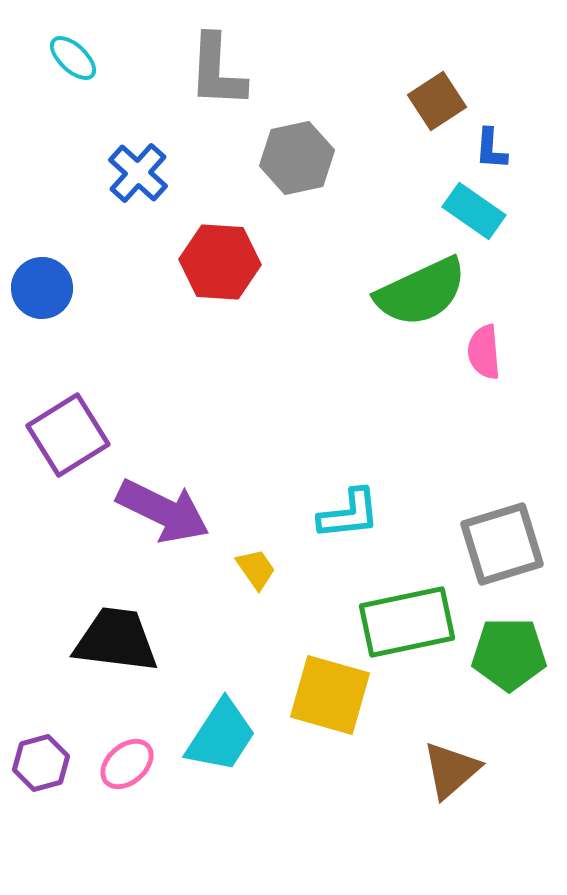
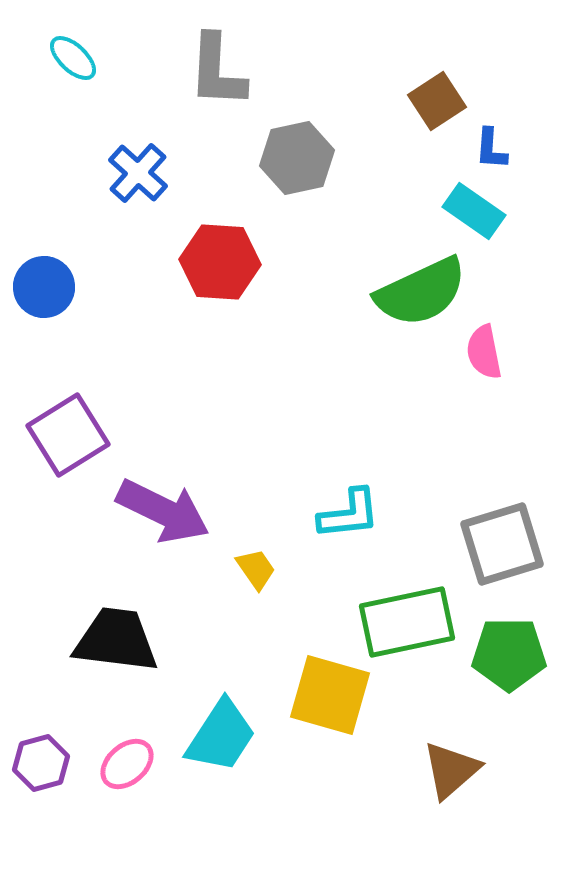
blue circle: moved 2 px right, 1 px up
pink semicircle: rotated 6 degrees counterclockwise
